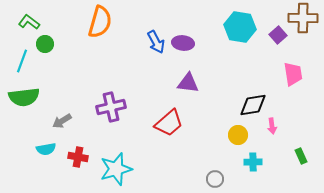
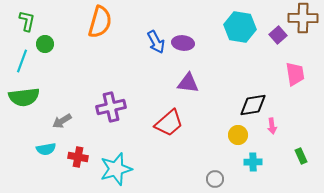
green L-shape: moved 2 px left, 1 px up; rotated 65 degrees clockwise
pink trapezoid: moved 2 px right
